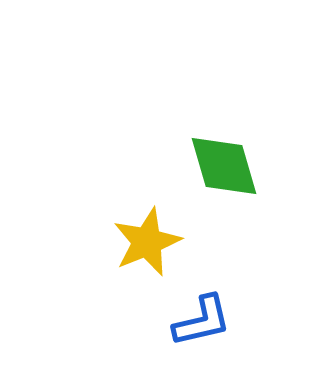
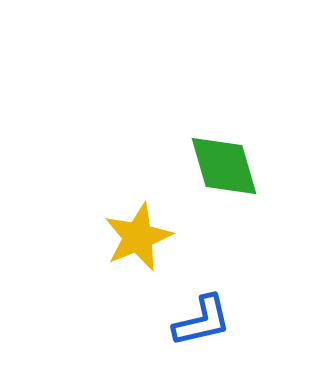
yellow star: moved 9 px left, 5 px up
